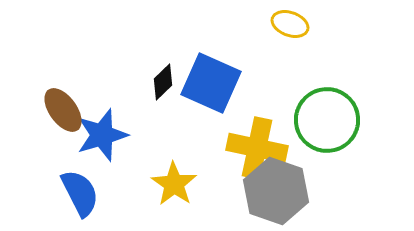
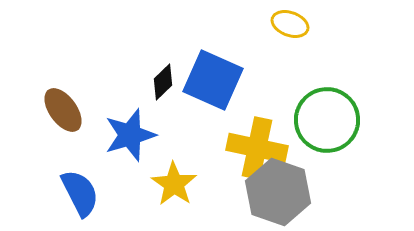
blue square: moved 2 px right, 3 px up
blue star: moved 28 px right
gray hexagon: moved 2 px right, 1 px down
